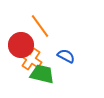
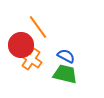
orange line: moved 2 px left, 1 px down
green trapezoid: moved 23 px right
